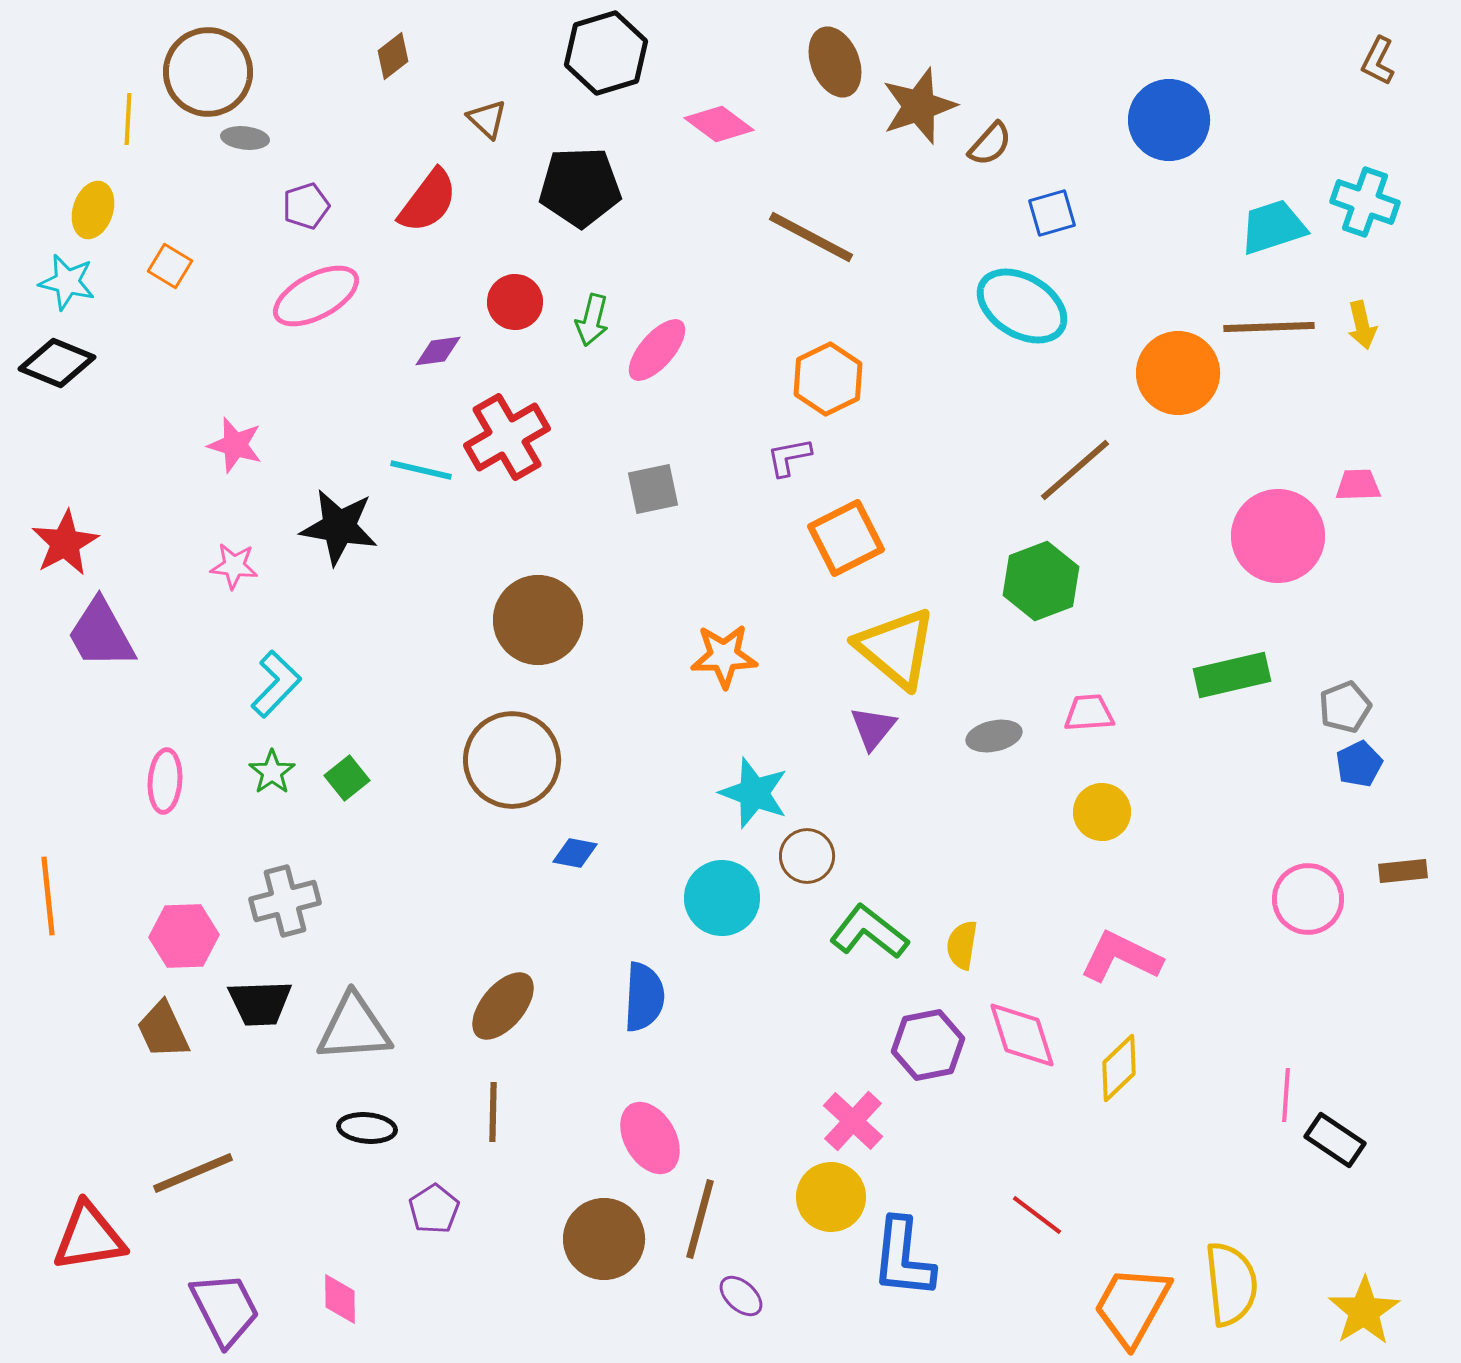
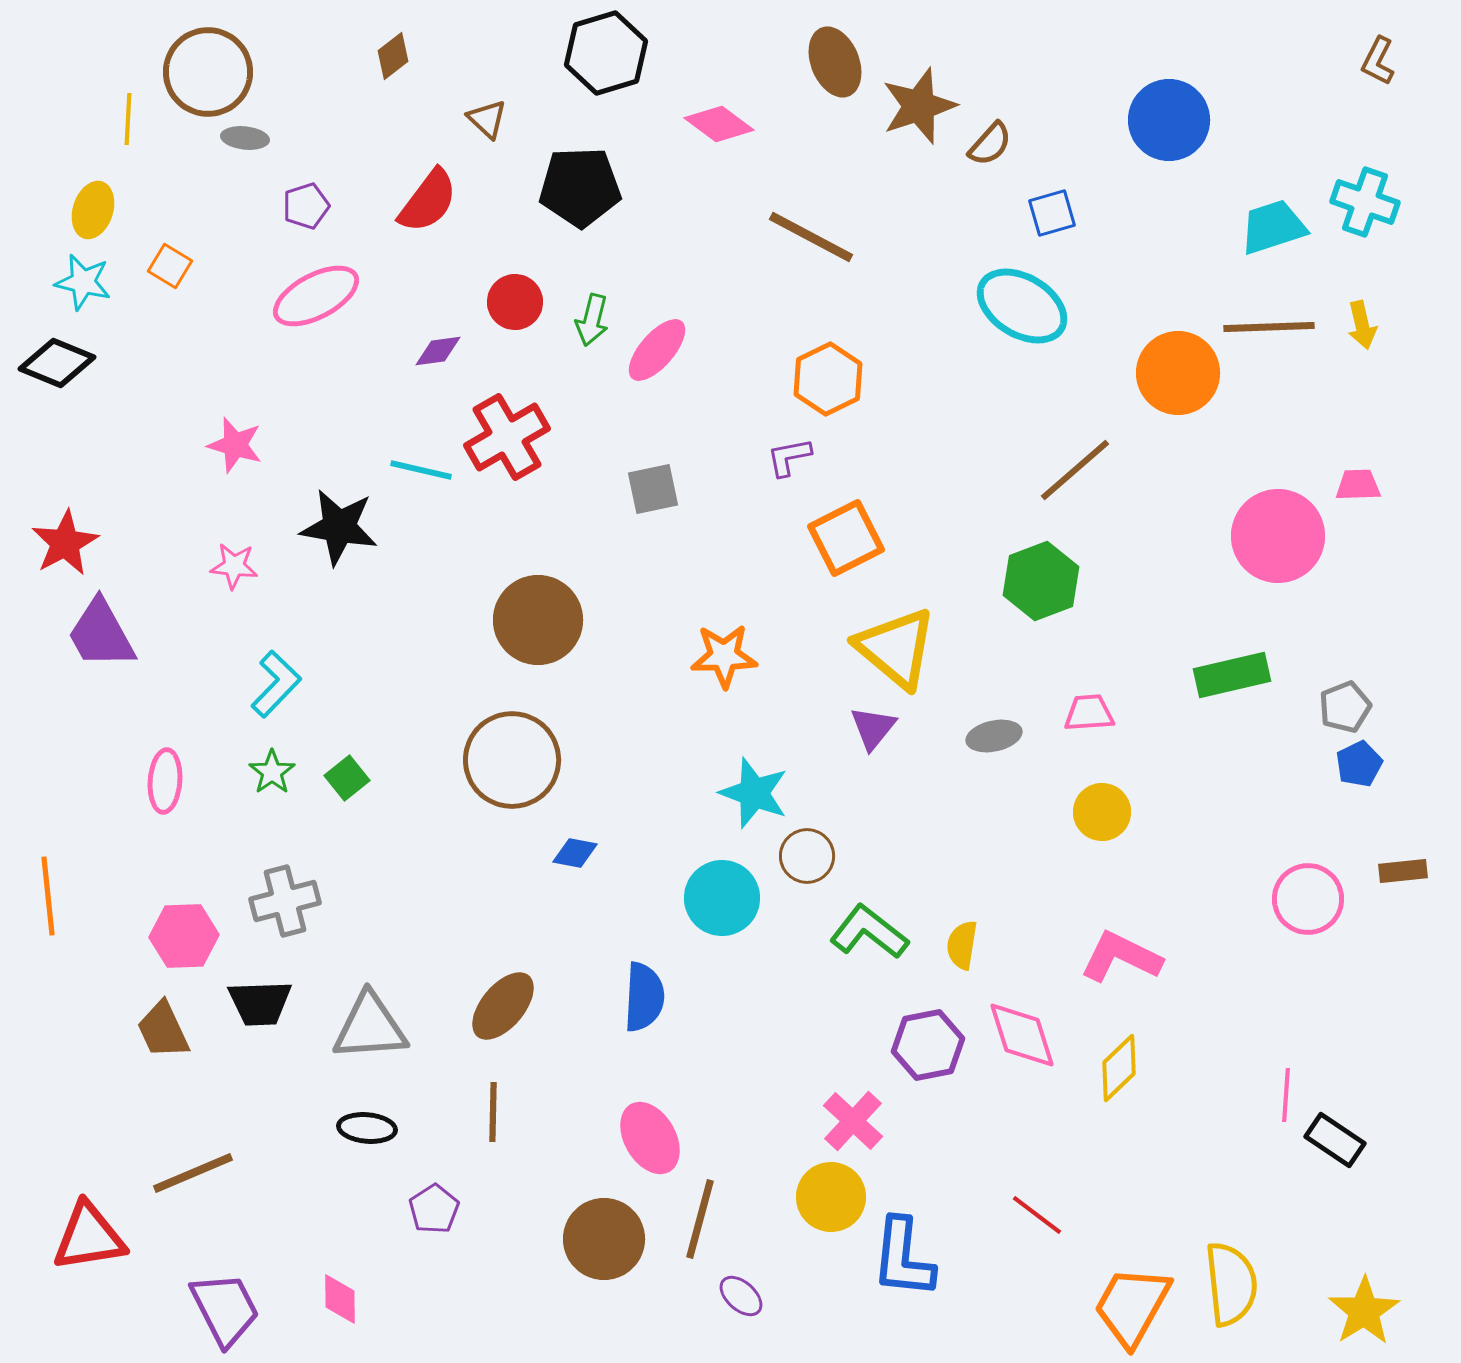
cyan star at (67, 282): moved 16 px right
gray triangle at (354, 1028): moved 16 px right, 1 px up
